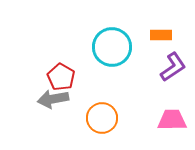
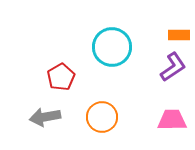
orange rectangle: moved 18 px right
red pentagon: rotated 12 degrees clockwise
gray arrow: moved 8 px left, 18 px down
orange circle: moved 1 px up
